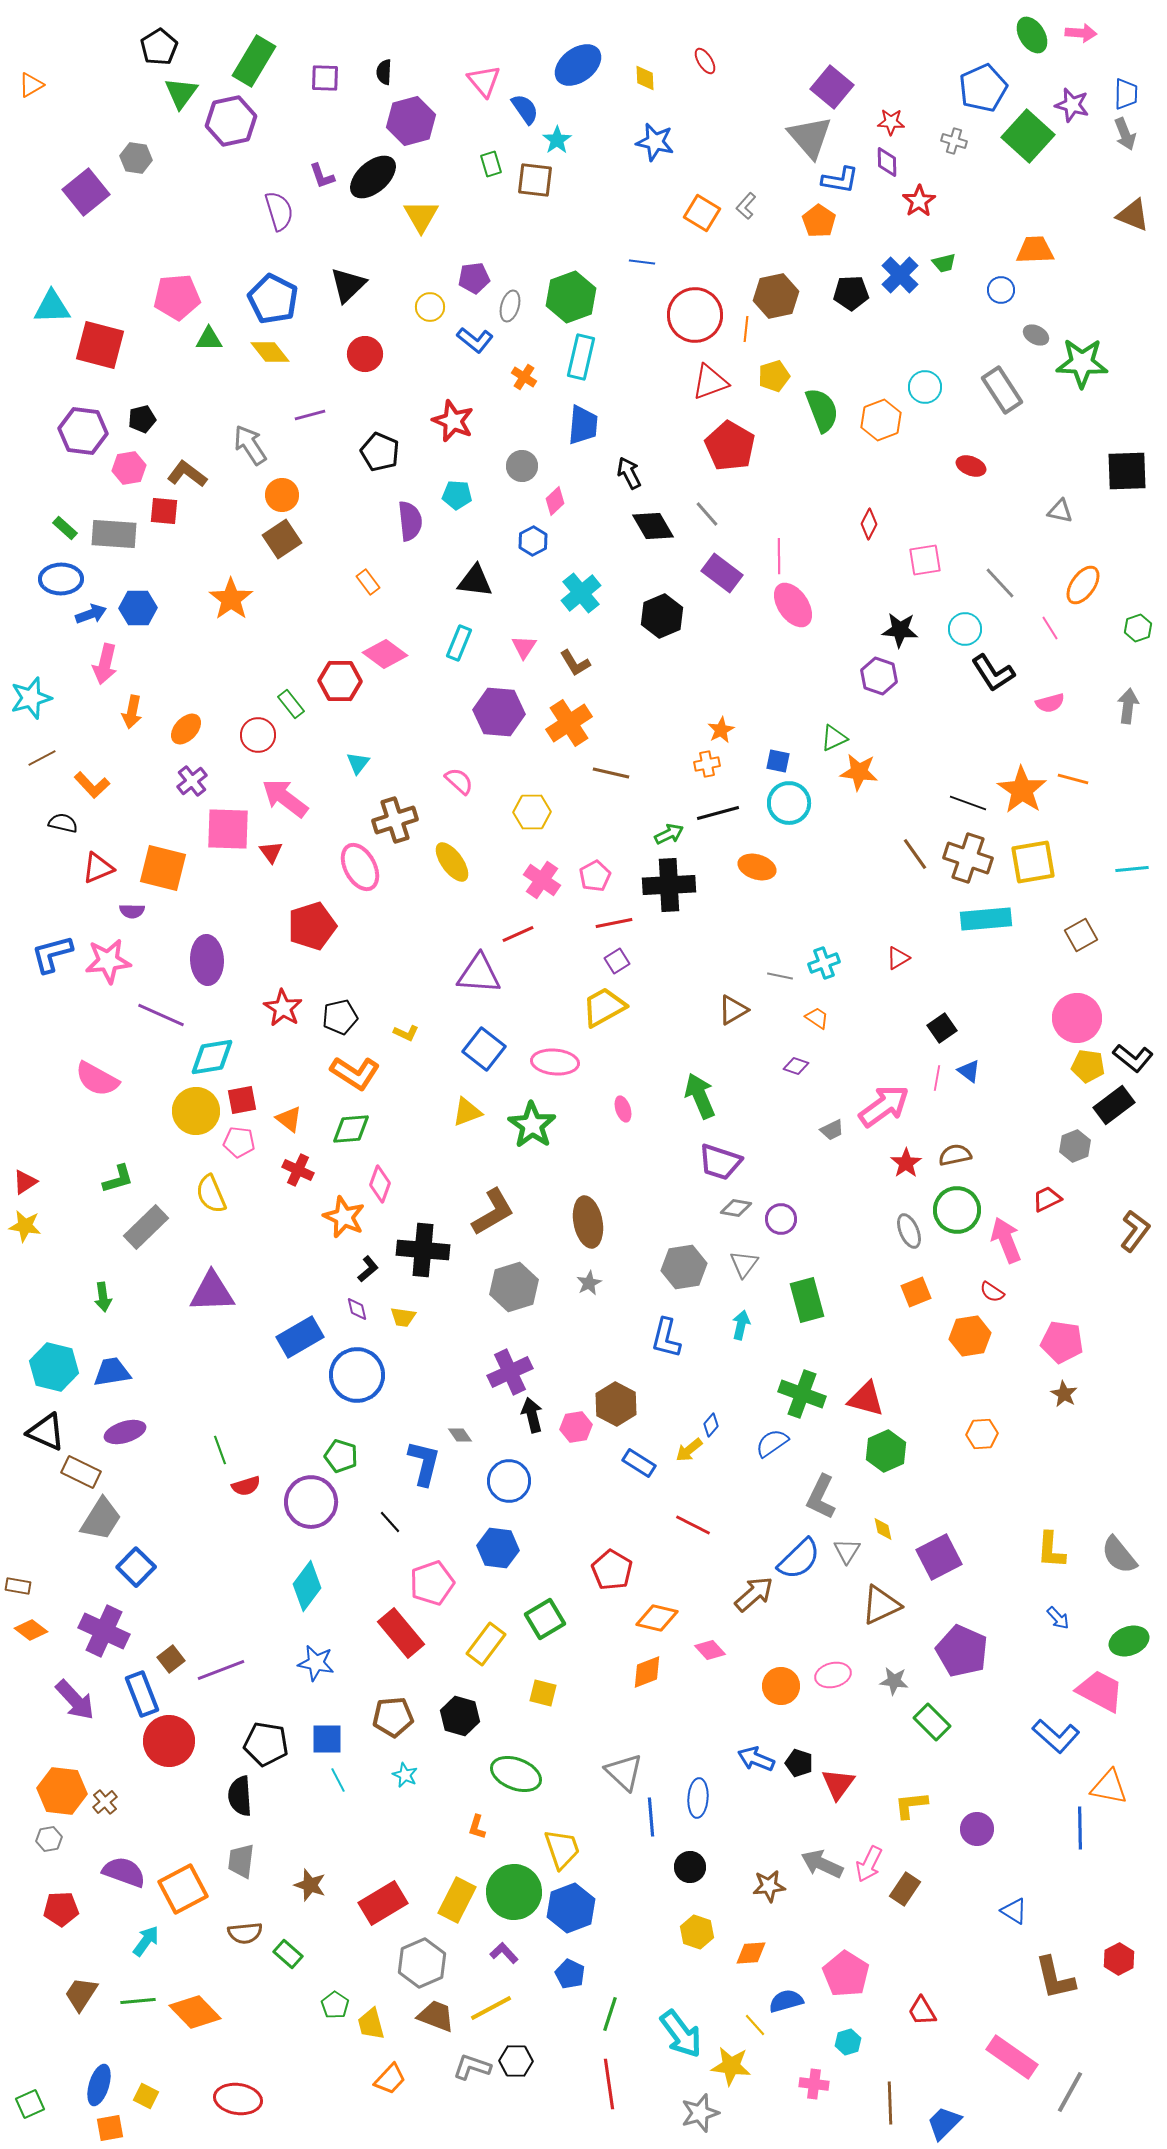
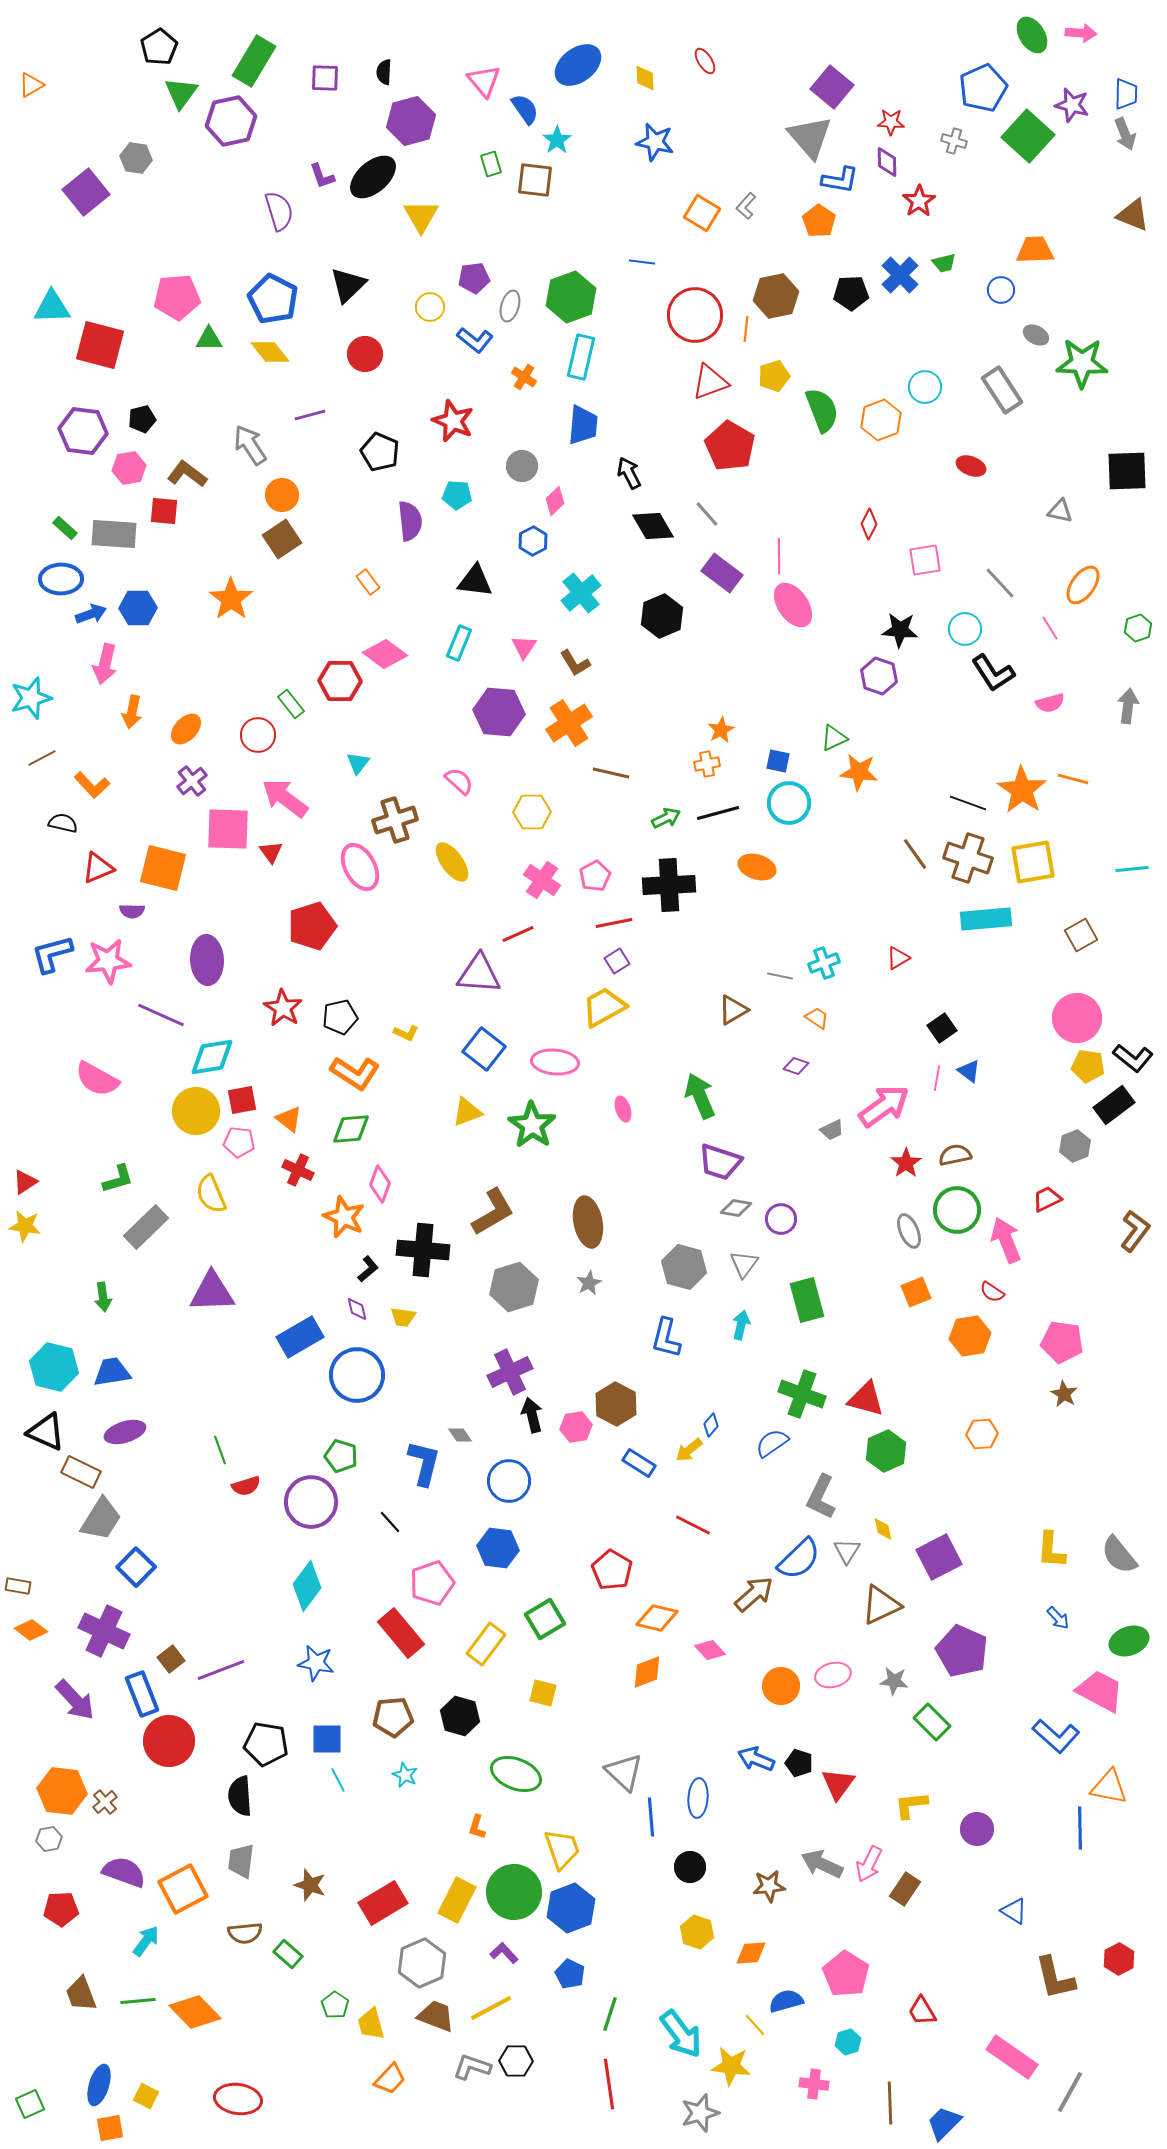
green arrow at (669, 834): moved 3 px left, 16 px up
gray hexagon at (684, 1267): rotated 24 degrees clockwise
brown trapezoid at (81, 1994): rotated 54 degrees counterclockwise
